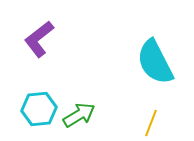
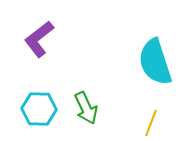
cyan semicircle: rotated 9 degrees clockwise
cyan hexagon: rotated 8 degrees clockwise
green arrow: moved 7 px right, 7 px up; rotated 96 degrees clockwise
